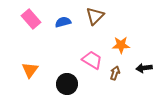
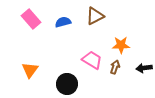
brown triangle: rotated 18 degrees clockwise
brown arrow: moved 6 px up
